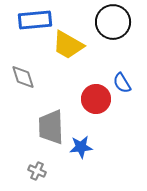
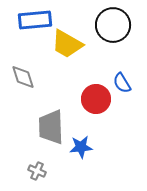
black circle: moved 3 px down
yellow trapezoid: moved 1 px left, 1 px up
